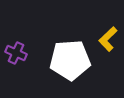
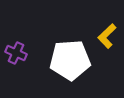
yellow L-shape: moved 1 px left, 3 px up
